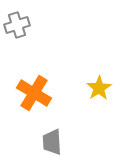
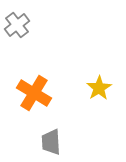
gray cross: rotated 20 degrees counterclockwise
gray trapezoid: moved 1 px left
